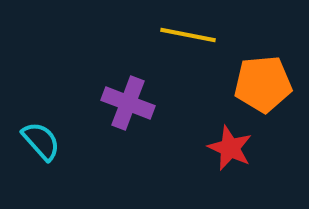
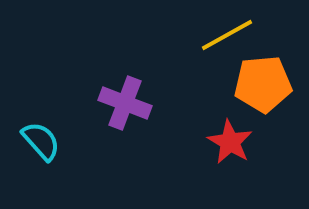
yellow line: moved 39 px right; rotated 40 degrees counterclockwise
purple cross: moved 3 px left
red star: moved 6 px up; rotated 6 degrees clockwise
